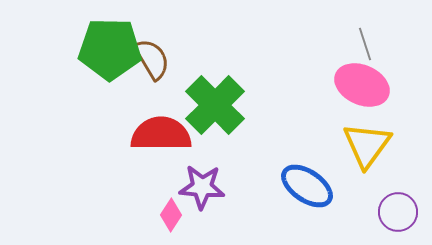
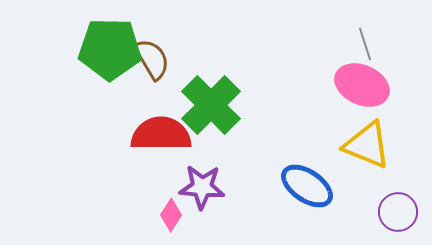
green cross: moved 4 px left
yellow triangle: rotated 44 degrees counterclockwise
